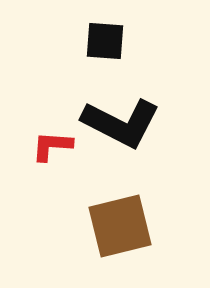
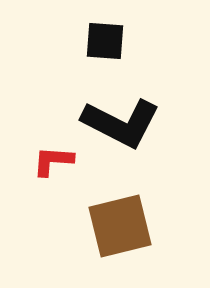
red L-shape: moved 1 px right, 15 px down
